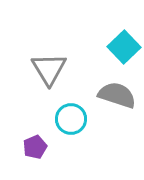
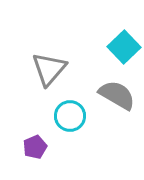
gray triangle: rotated 12 degrees clockwise
gray semicircle: rotated 12 degrees clockwise
cyan circle: moved 1 px left, 3 px up
